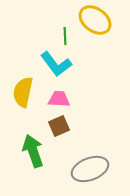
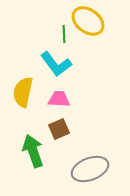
yellow ellipse: moved 7 px left, 1 px down
green line: moved 1 px left, 2 px up
brown square: moved 3 px down
